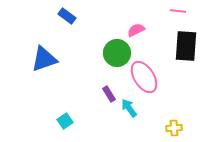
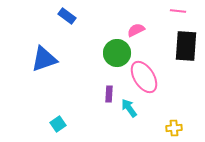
purple rectangle: rotated 35 degrees clockwise
cyan square: moved 7 px left, 3 px down
